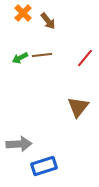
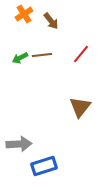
orange cross: moved 1 px right, 1 px down; rotated 12 degrees clockwise
brown arrow: moved 3 px right
red line: moved 4 px left, 4 px up
brown triangle: moved 2 px right
